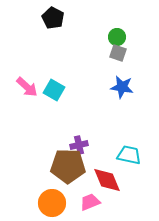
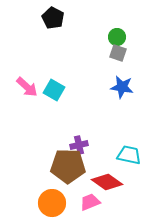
red diamond: moved 2 px down; rotated 32 degrees counterclockwise
